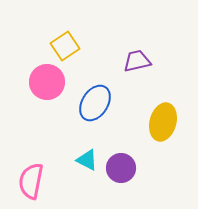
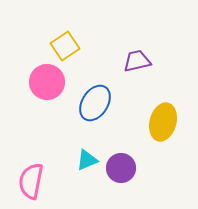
cyan triangle: rotated 50 degrees counterclockwise
